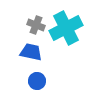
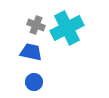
cyan cross: moved 1 px right
blue circle: moved 3 px left, 1 px down
